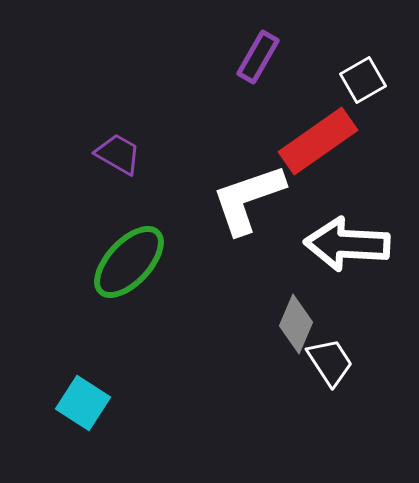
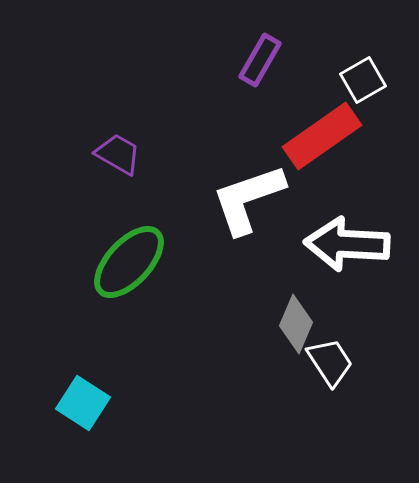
purple rectangle: moved 2 px right, 3 px down
red rectangle: moved 4 px right, 5 px up
